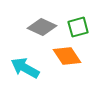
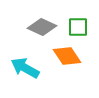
green square: rotated 15 degrees clockwise
